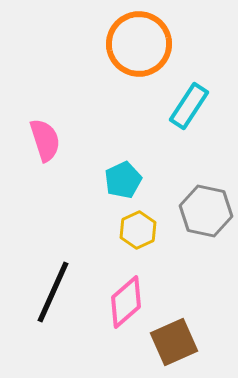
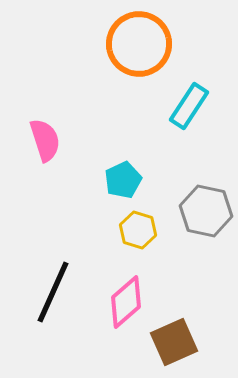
yellow hexagon: rotated 18 degrees counterclockwise
